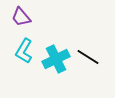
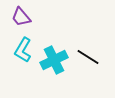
cyan L-shape: moved 1 px left, 1 px up
cyan cross: moved 2 px left, 1 px down
